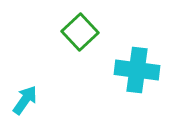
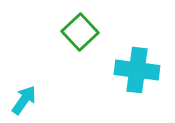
cyan arrow: moved 1 px left
